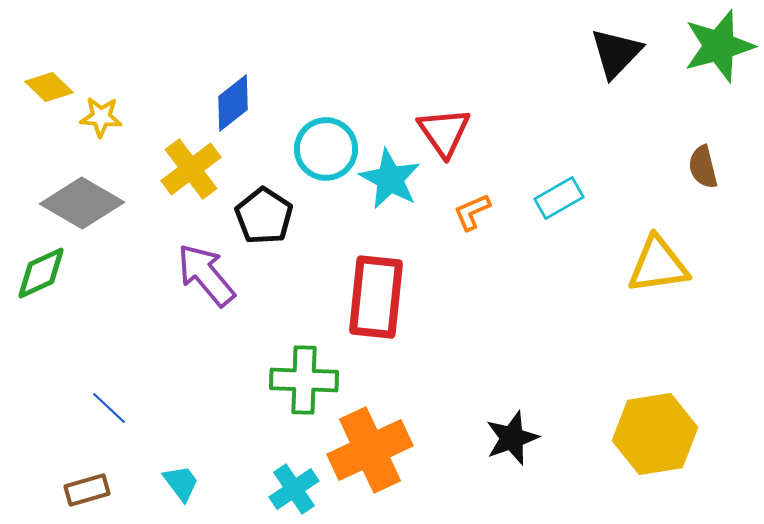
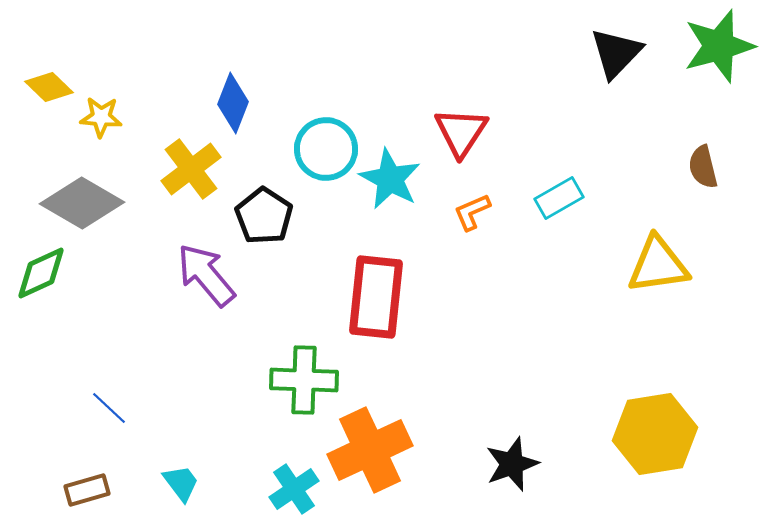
blue diamond: rotated 30 degrees counterclockwise
red triangle: moved 17 px right; rotated 8 degrees clockwise
black star: moved 26 px down
